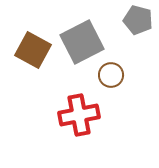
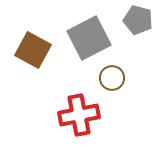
gray square: moved 7 px right, 4 px up
brown circle: moved 1 px right, 3 px down
